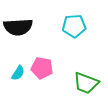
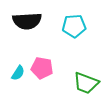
black semicircle: moved 9 px right, 6 px up
